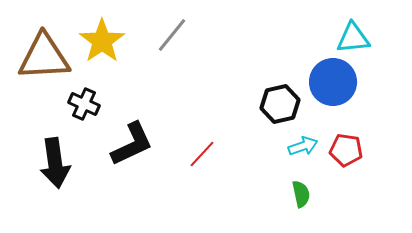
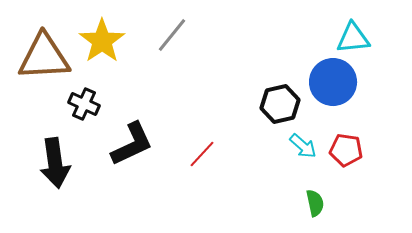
cyan arrow: rotated 60 degrees clockwise
green semicircle: moved 14 px right, 9 px down
